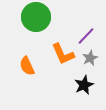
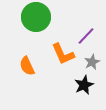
gray star: moved 2 px right, 4 px down
